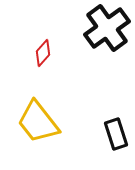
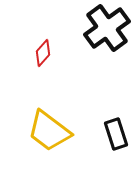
yellow trapezoid: moved 11 px right, 9 px down; rotated 15 degrees counterclockwise
